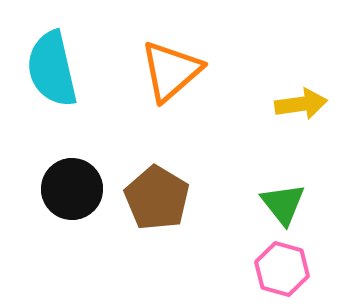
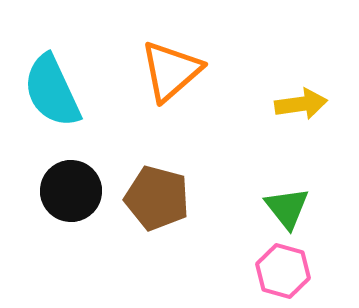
cyan semicircle: moved 22 px down; rotated 12 degrees counterclockwise
black circle: moved 1 px left, 2 px down
brown pentagon: rotated 16 degrees counterclockwise
green triangle: moved 4 px right, 4 px down
pink hexagon: moved 1 px right, 2 px down
